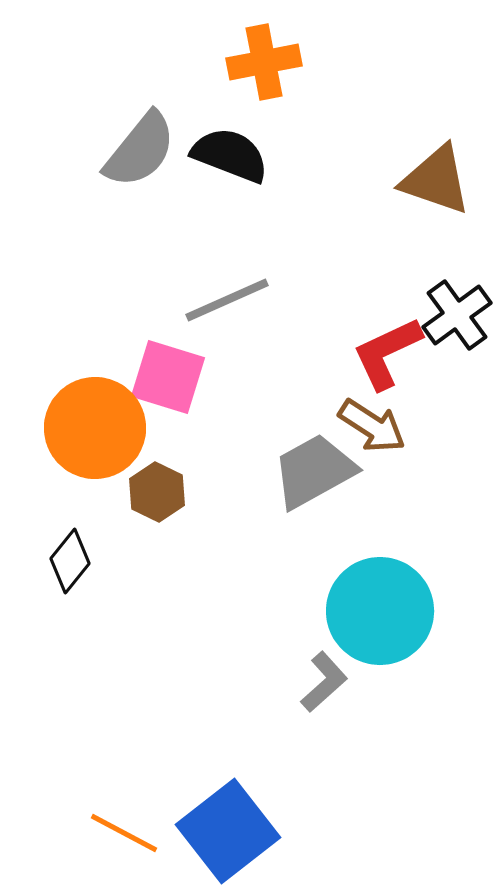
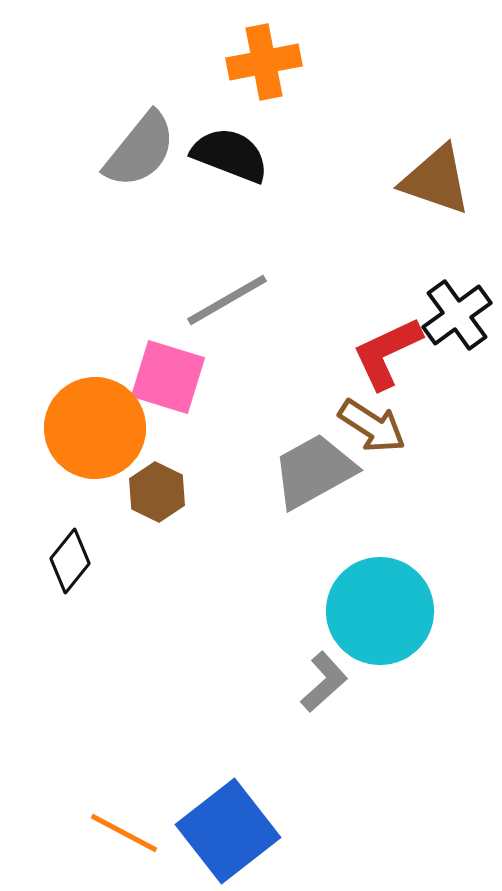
gray line: rotated 6 degrees counterclockwise
